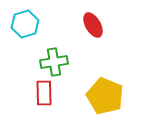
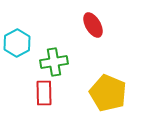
cyan hexagon: moved 8 px left, 19 px down; rotated 12 degrees counterclockwise
yellow pentagon: moved 3 px right, 3 px up
